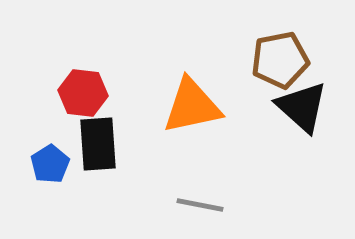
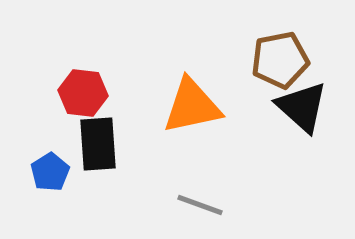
blue pentagon: moved 8 px down
gray line: rotated 9 degrees clockwise
